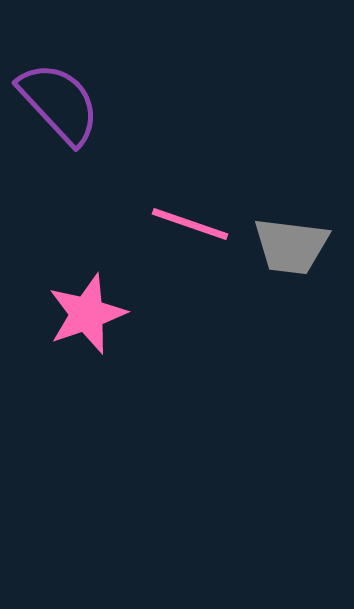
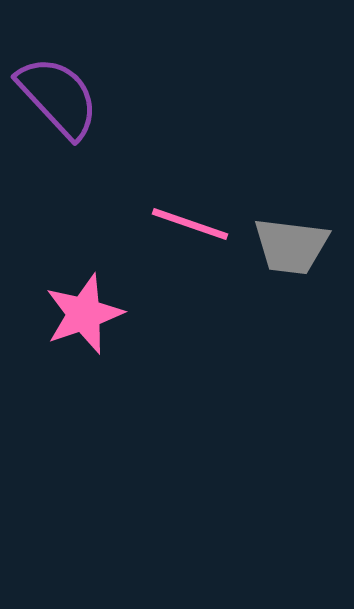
purple semicircle: moved 1 px left, 6 px up
pink star: moved 3 px left
